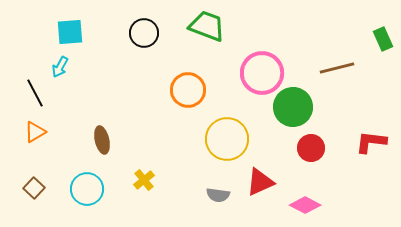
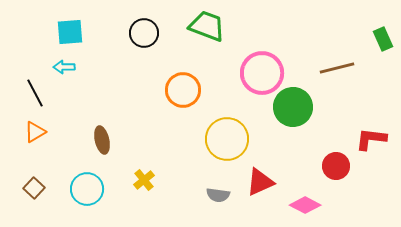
cyan arrow: moved 4 px right; rotated 60 degrees clockwise
orange circle: moved 5 px left
red L-shape: moved 3 px up
red circle: moved 25 px right, 18 px down
